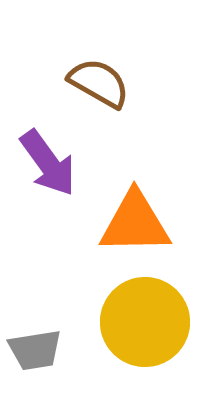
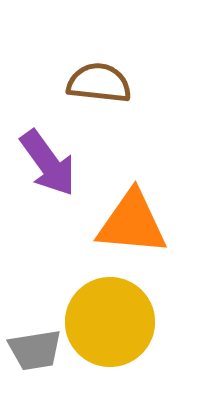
brown semicircle: rotated 24 degrees counterclockwise
orange triangle: moved 3 px left; rotated 6 degrees clockwise
yellow circle: moved 35 px left
